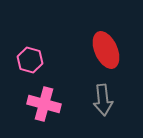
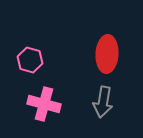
red ellipse: moved 1 px right, 4 px down; rotated 27 degrees clockwise
gray arrow: moved 2 px down; rotated 16 degrees clockwise
